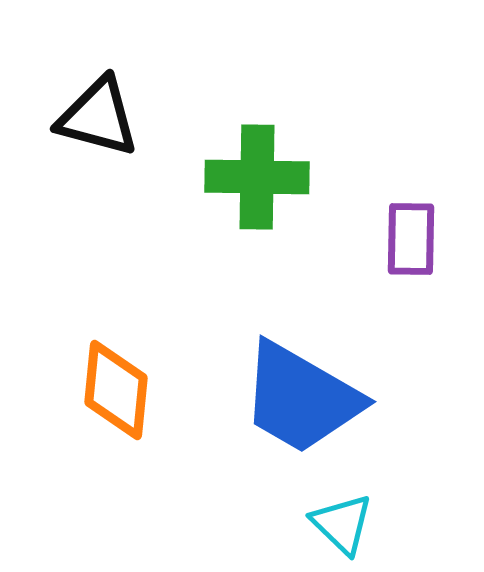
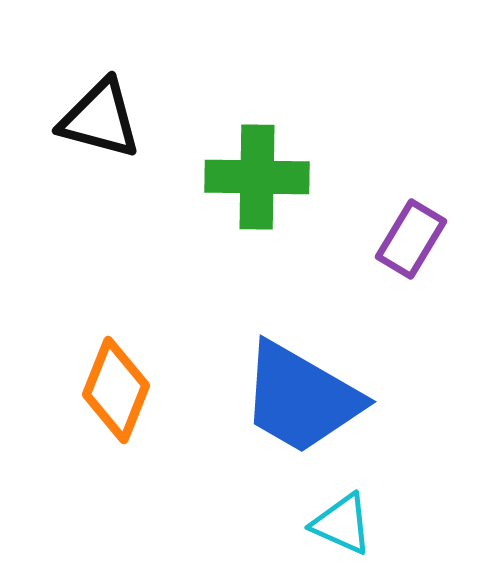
black triangle: moved 2 px right, 2 px down
purple rectangle: rotated 30 degrees clockwise
orange diamond: rotated 16 degrees clockwise
cyan triangle: rotated 20 degrees counterclockwise
